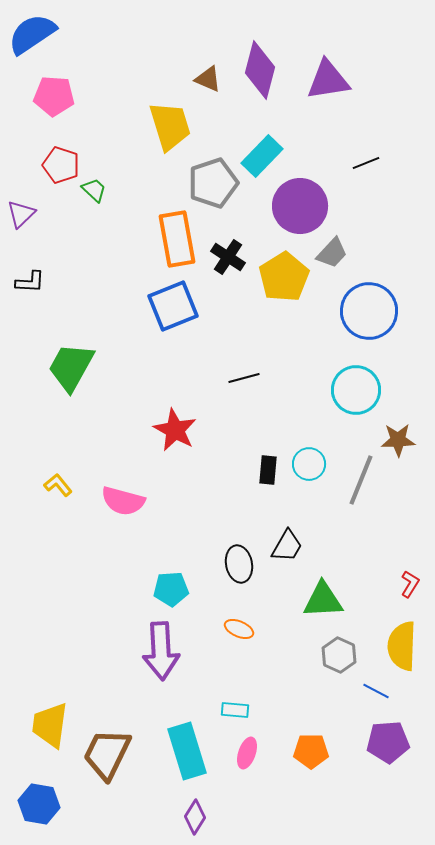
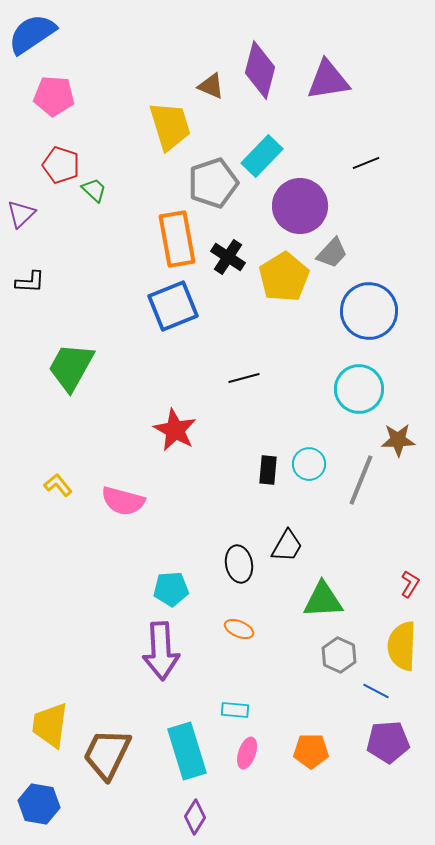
brown triangle at (208, 79): moved 3 px right, 7 px down
cyan circle at (356, 390): moved 3 px right, 1 px up
